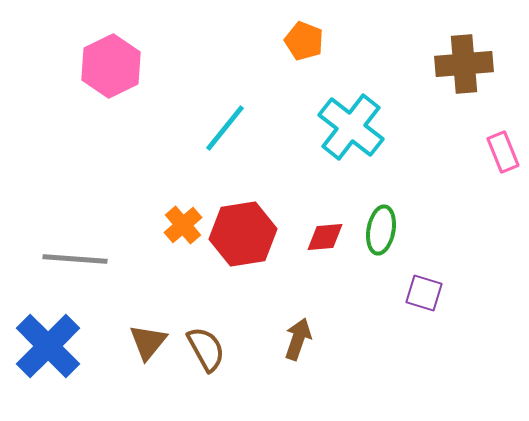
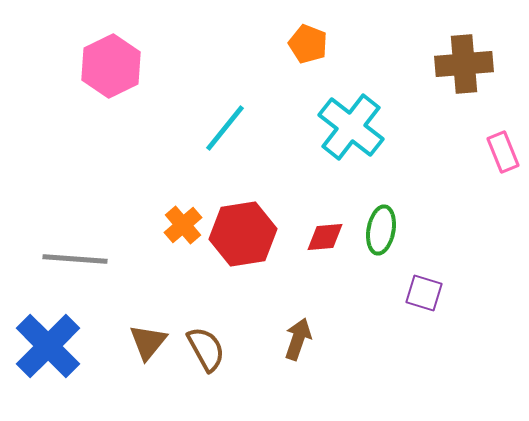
orange pentagon: moved 4 px right, 3 px down
